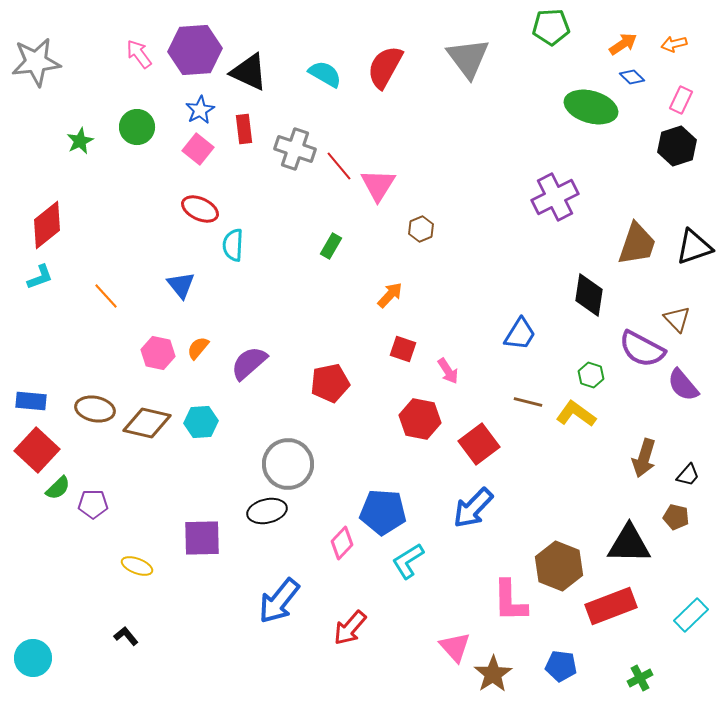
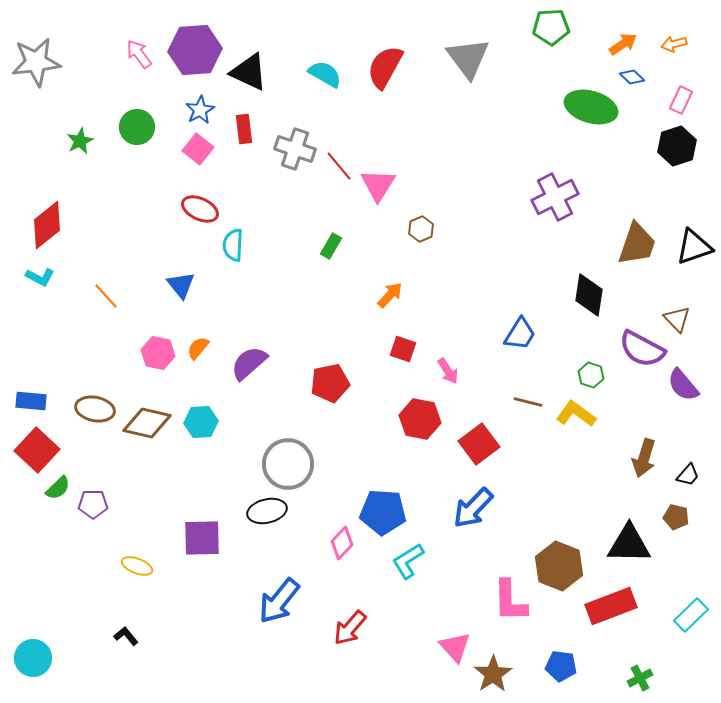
cyan L-shape at (40, 277): rotated 48 degrees clockwise
